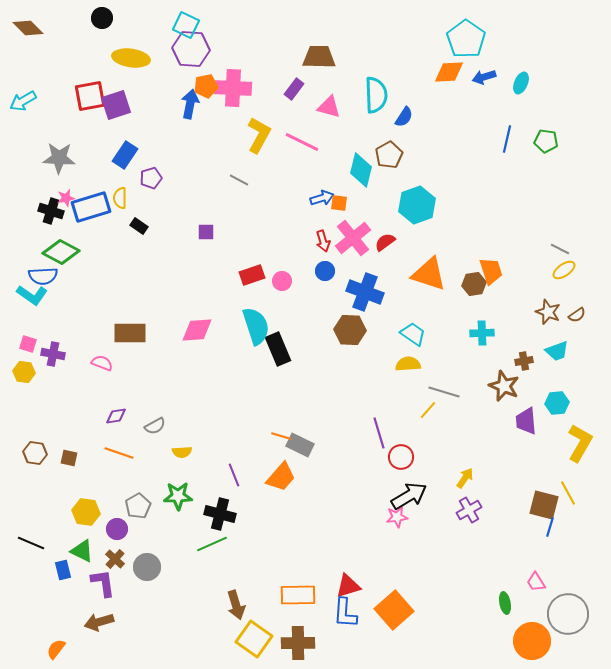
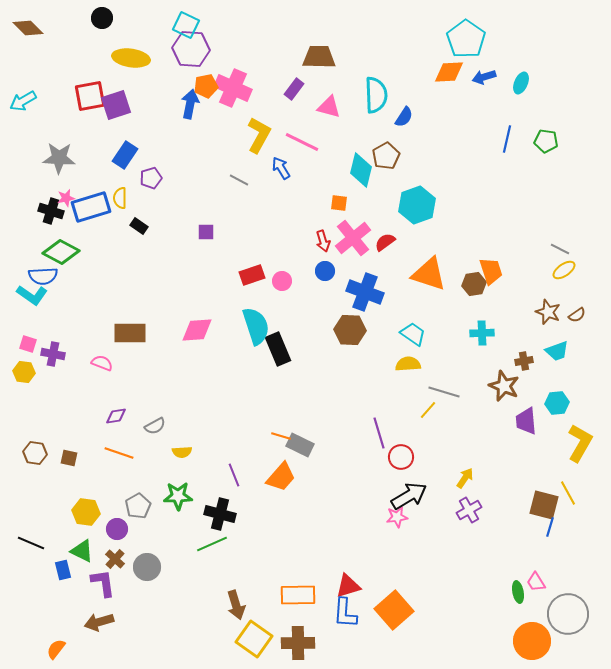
pink cross at (233, 88): rotated 21 degrees clockwise
brown pentagon at (389, 155): moved 3 px left, 1 px down
blue arrow at (322, 198): moved 41 px left, 30 px up; rotated 105 degrees counterclockwise
green ellipse at (505, 603): moved 13 px right, 11 px up
